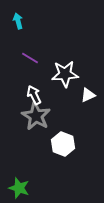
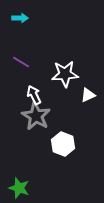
cyan arrow: moved 2 px right, 3 px up; rotated 105 degrees clockwise
purple line: moved 9 px left, 4 px down
